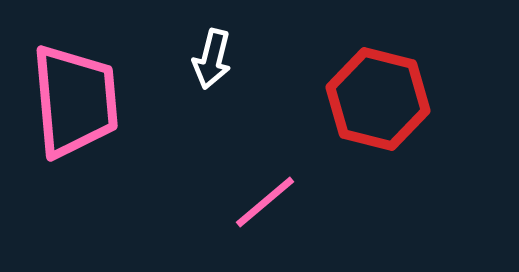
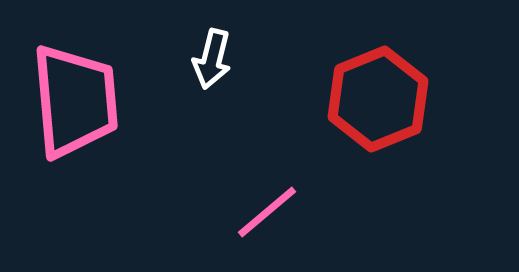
red hexagon: rotated 24 degrees clockwise
pink line: moved 2 px right, 10 px down
